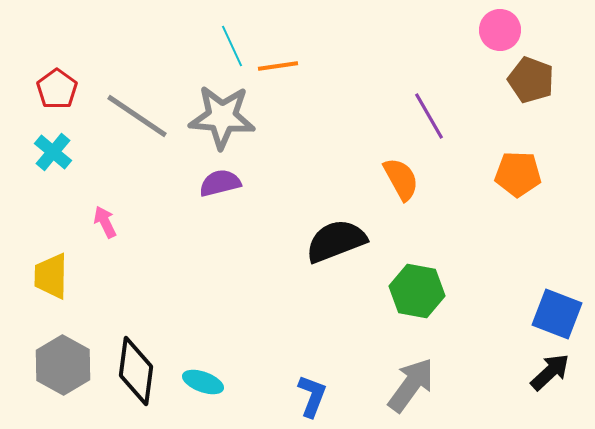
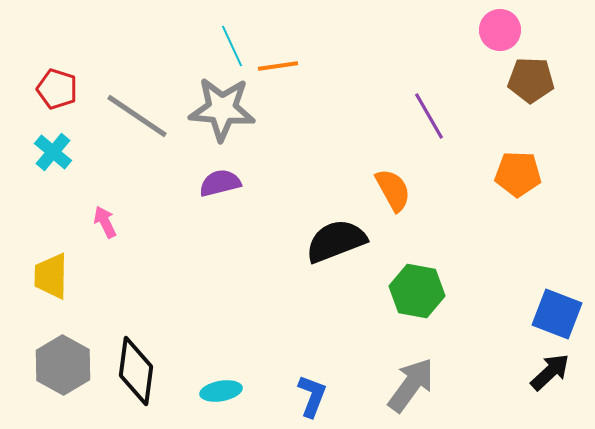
brown pentagon: rotated 18 degrees counterclockwise
red pentagon: rotated 18 degrees counterclockwise
gray star: moved 8 px up
orange semicircle: moved 8 px left, 11 px down
cyan ellipse: moved 18 px right, 9 px down; rotated 30 degrees counterclockwise
